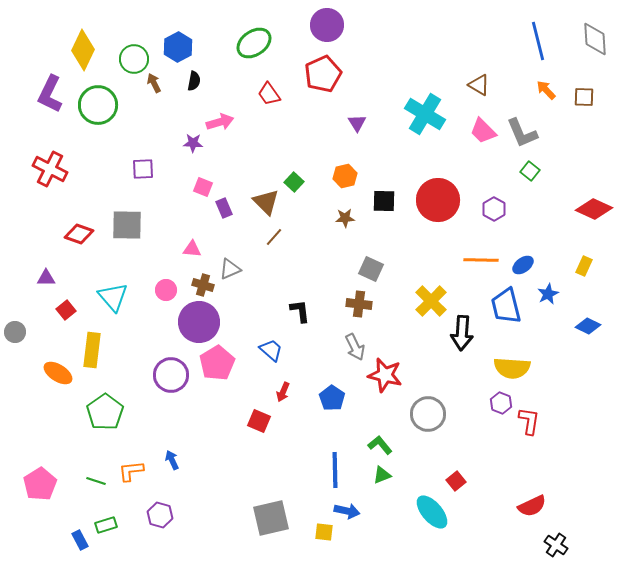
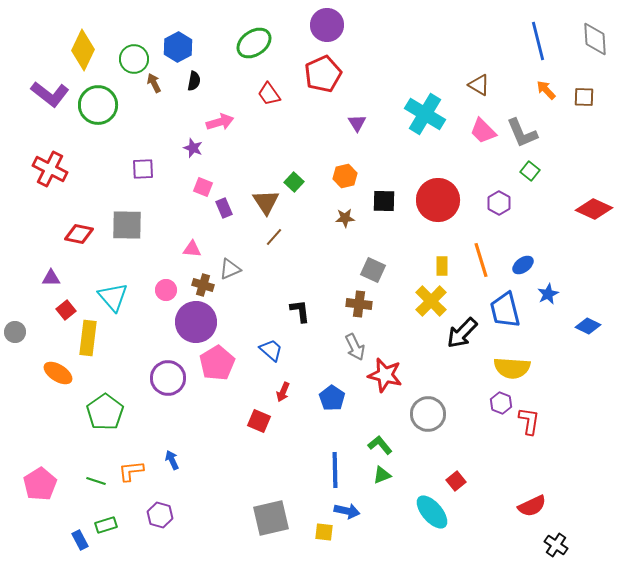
purple L-shape at (50, 94): rotated 78 degrees counterclockwise
purple star at (193, 143): moved 5 px down; rotated 18 degrees clockwise
brown triangle at (266, 202): rotated 12 degrees clockwise
purple hexagon at (494, 209): moved 5 px right, 6 px up
red diamond at (79, 234): rotated 8 degrees counterclockwise
orange line at (481, 260): rotated 72 degrees clockwise
yellow rectangle at (584, 266): moved 142 px left; rotated 24 degrees counterclockwise
gray square at (371, 269): moved 2 px right, 1 px down
purple triangle at (46, 278): moved 5 px right
blue trapezoid at (506, 306): moved 1 px left, 4 px down
purple circle at (199, 322): moved 3 px left
black arrow at (462, 333): rotated 40 degrees clockwise
yellow rectangle at (92, 350): moved 4 px left, 12 px up
purple circle at (171, 375): moved 3 px left, 3 px down
